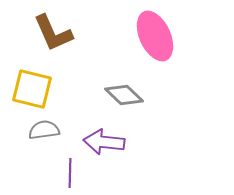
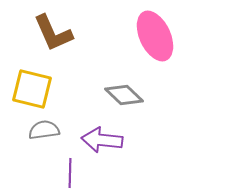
purple arrow: moved 2 px left, 2 px up
